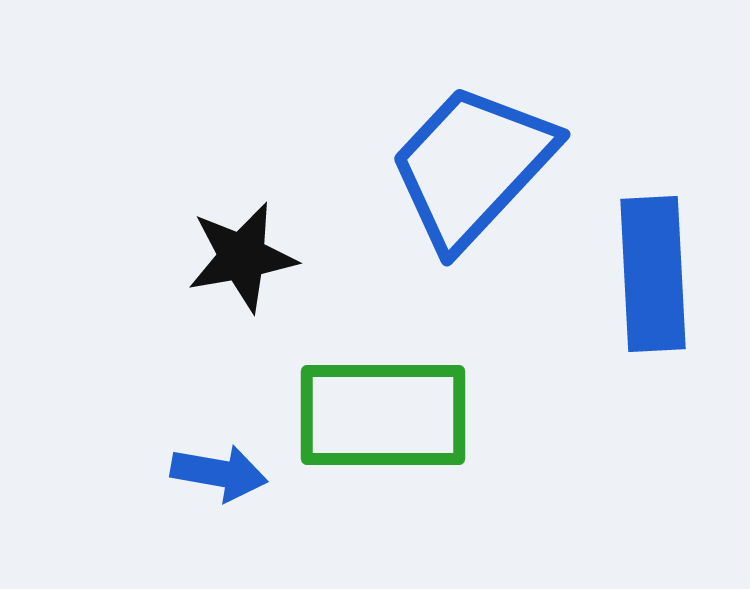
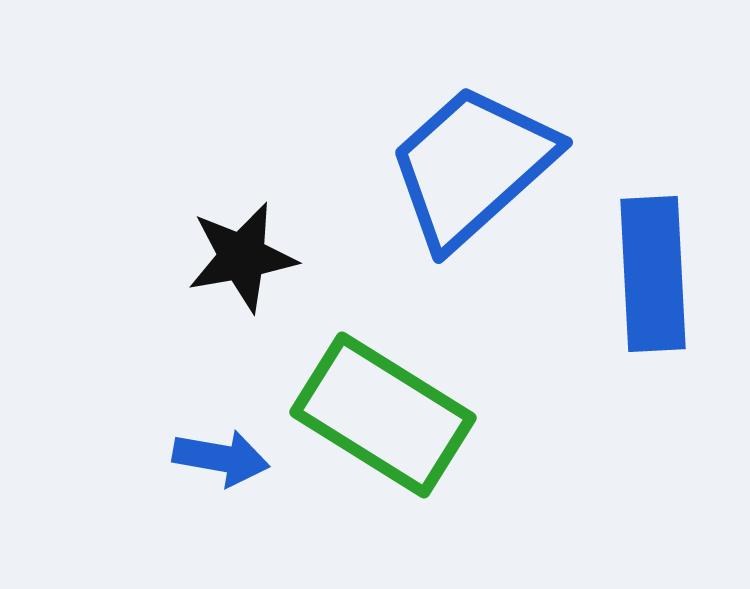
blue trapezoid: rotated 5 degrees clockwise
green rectangle: rotated 32 degrees clockwise
blue arrow: moved 2 px right, 15 px up
